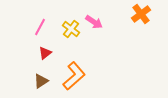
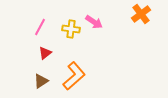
yellow cross: rotated 30 degrees counterclockwise
